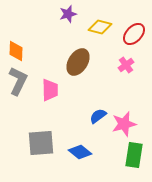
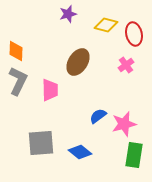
yellow diamond: moved 6 px right, 2 px up
red ellipse: rotated 55 degrees counterclockwise
